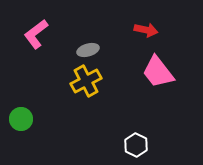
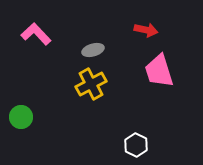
pink L-shape: rotated 84 degrees clockwise
gray ellipse: moved 5 px right
pink trapezoid: moved 1 px right, 1 px up; rotated 21 degrees clockwise
yellow cross: moved 5 px right, 3 px down
green circle: moved 2 px up
